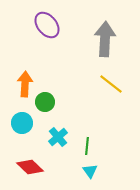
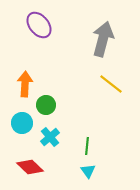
purple ellipse: moved 8 px left
gray arrow: moved 2 px left; rotated 12 degrees clockwise
green circle: moved 1 px right, 3 px down
cyan cross: moved 8 px left
cyan triangle: moved 2 px left
